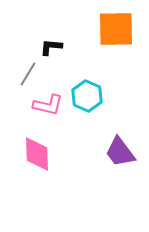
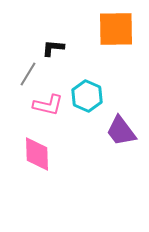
black L-shape: moved 2 px right, 1 px down
purple trapezoid: moved 1 px right, 21 px up
